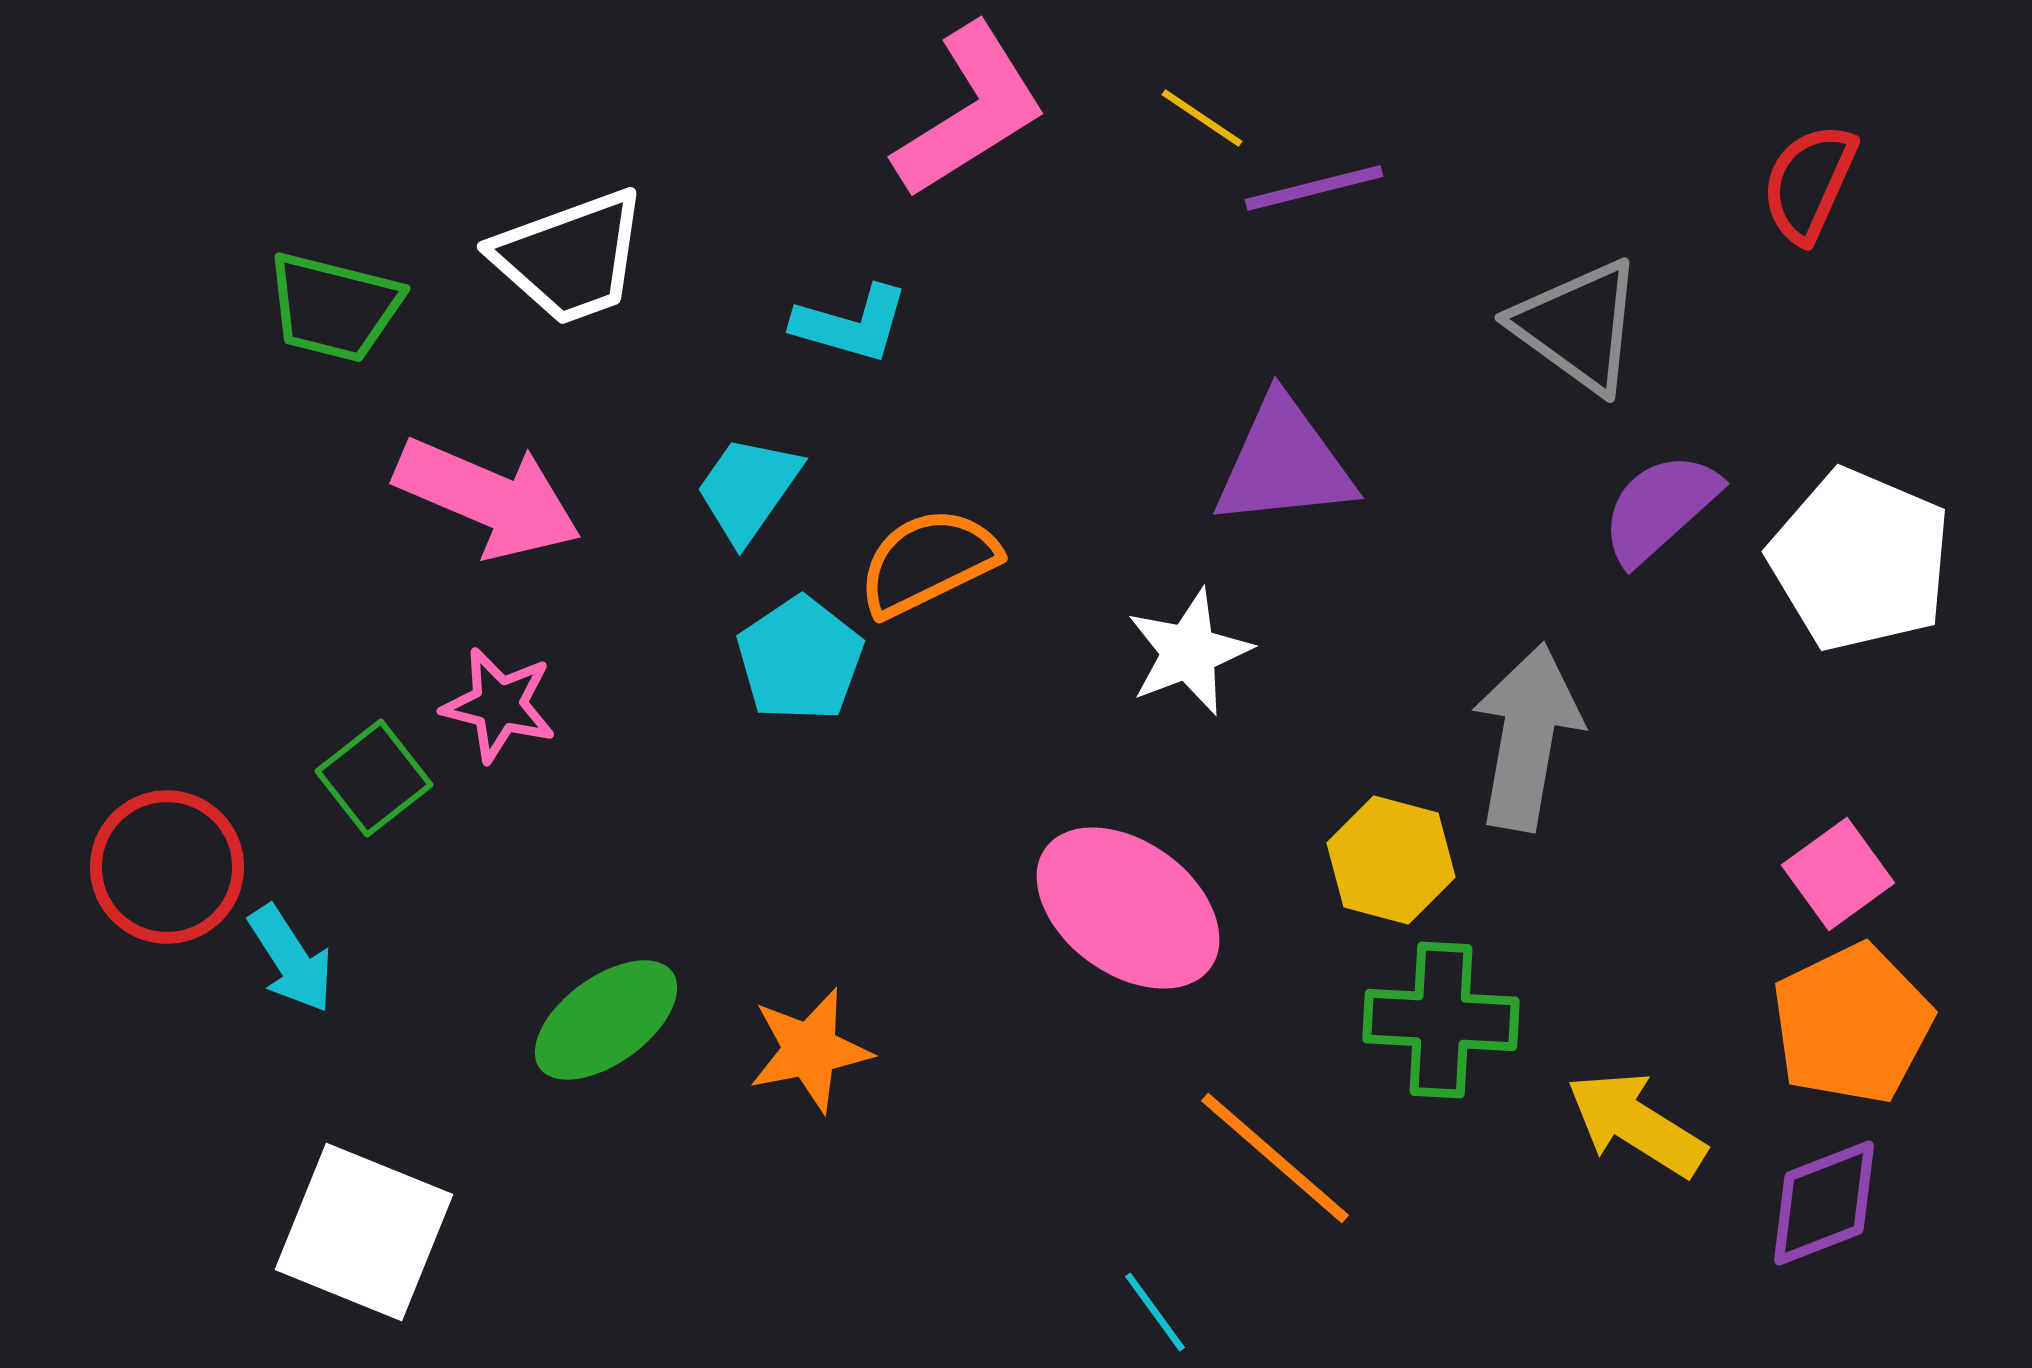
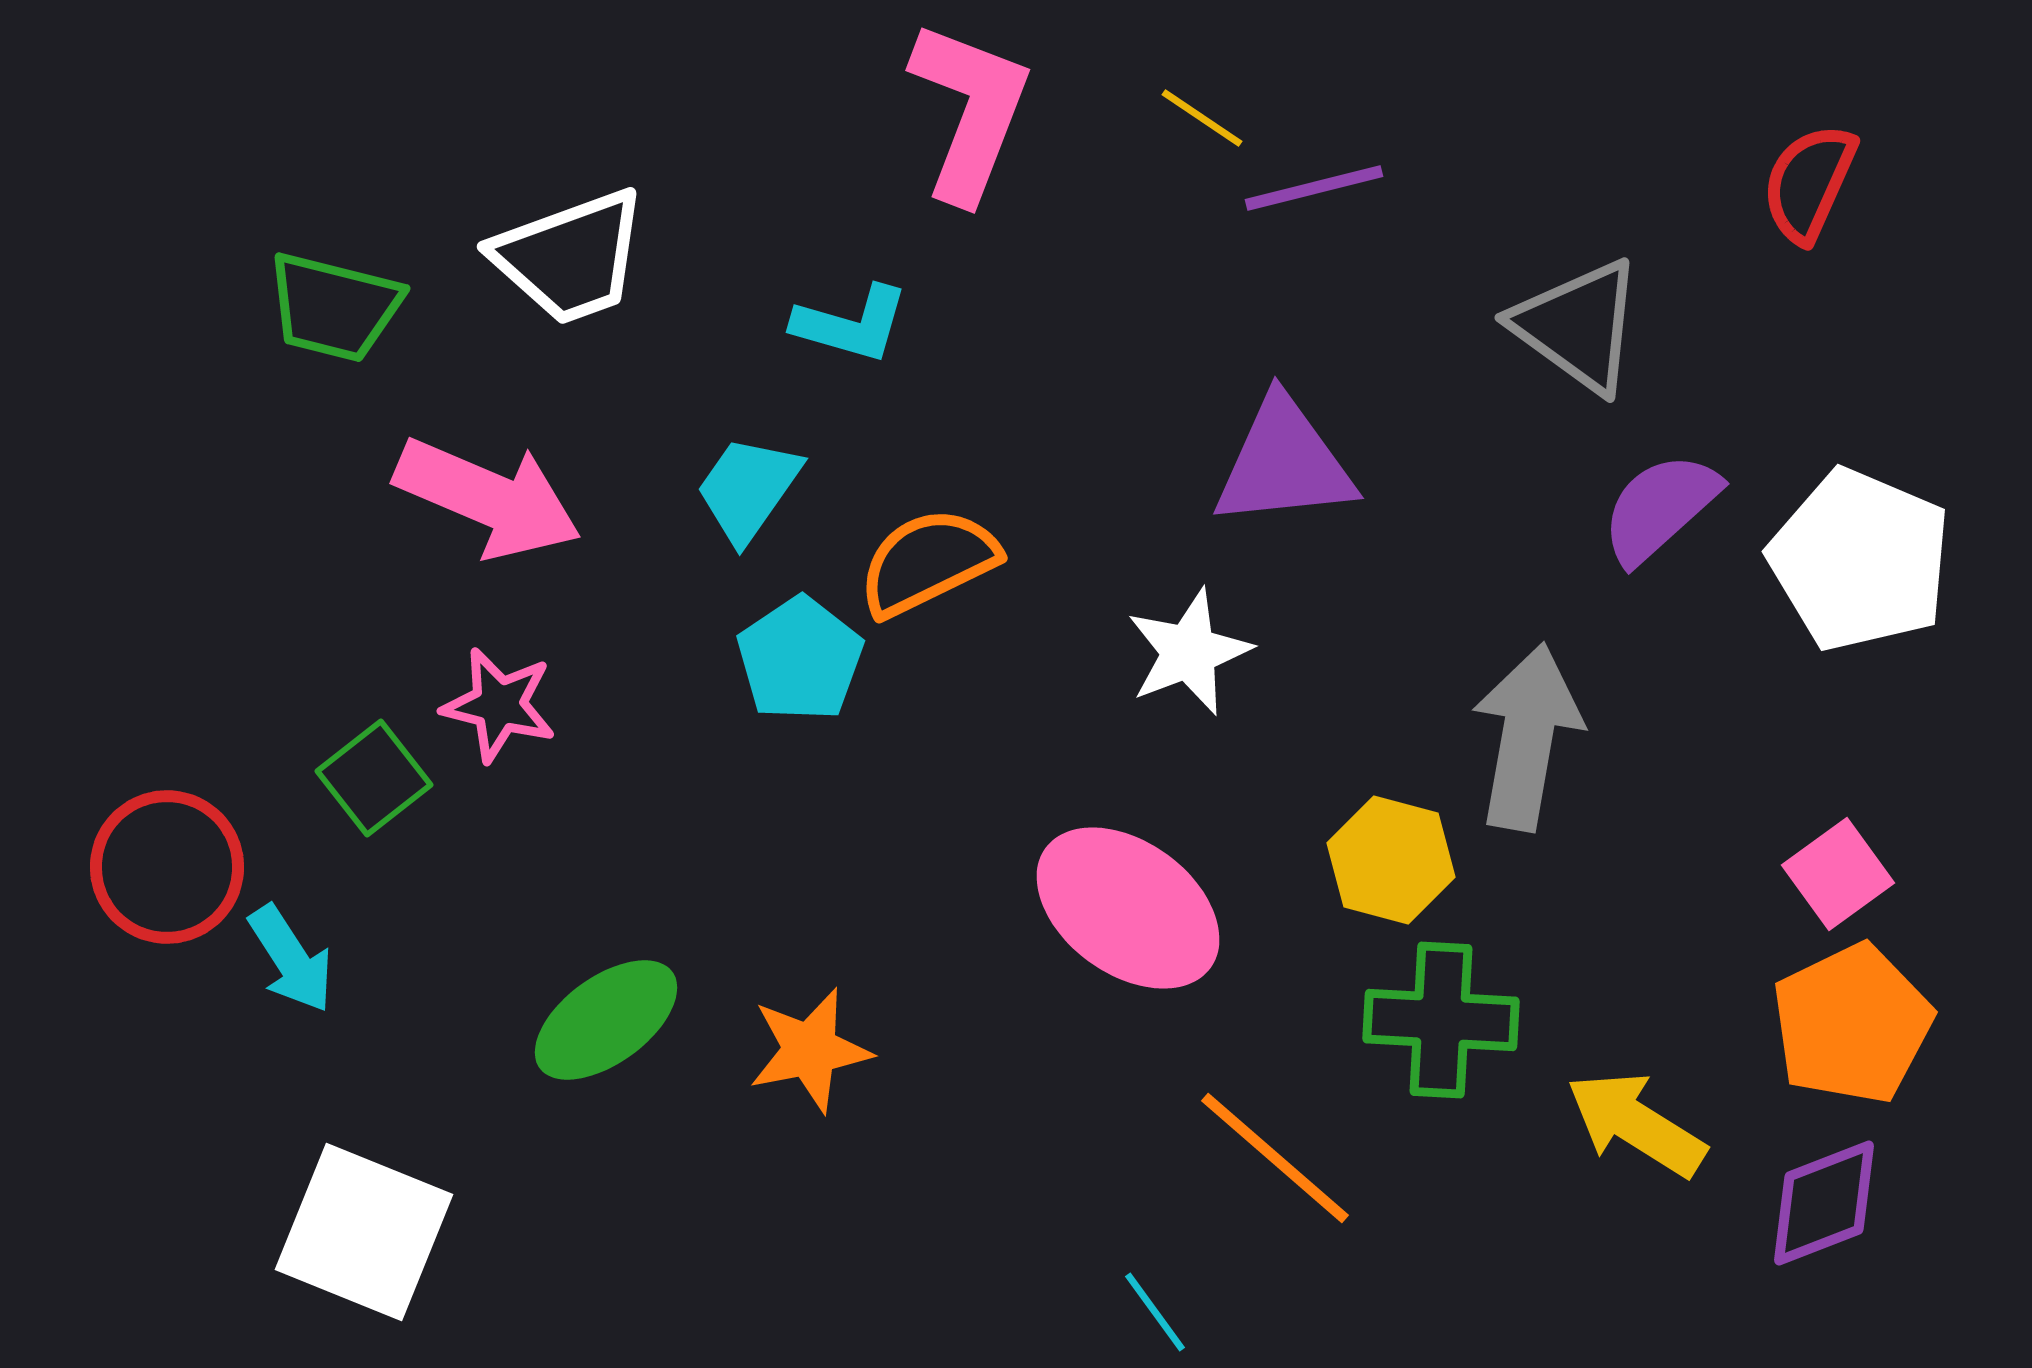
pink L-shape: rotated 37 degrees counterclockwise
